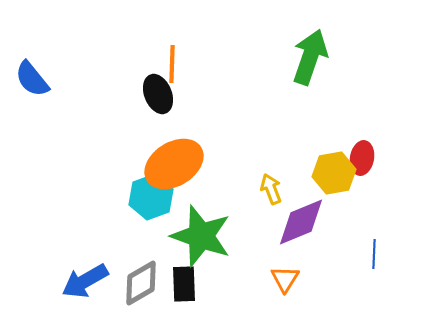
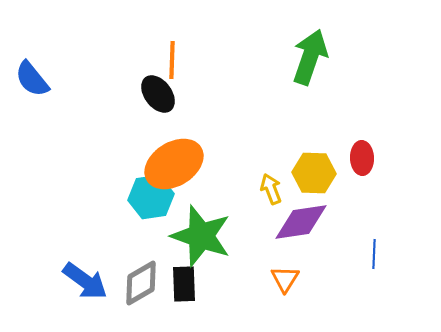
orange line: moved 4 px up
black ellipse: rotated 15 degrees counterclockwise
red ellipse: rotated 12 degrees counterclockwise
yellow hexagon: moved 20 px left; rotated 12 degrees clockwise
cyan hexagon: rotated 12 degrees clockwise
purple diamond: rotated 14 degrees clockwise
blue arrow: rotated 114 degrees counterclockwise
